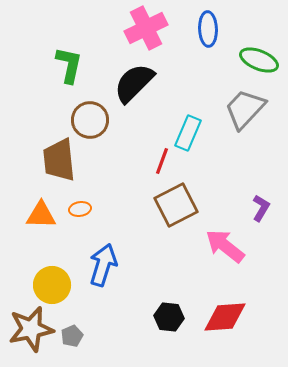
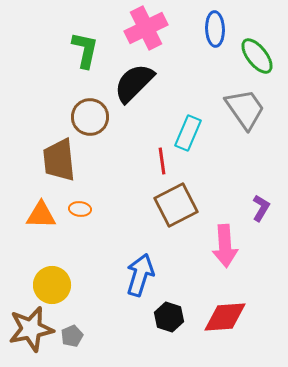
blue ellipse: moved 7 px right
green ellipse: moved 2 px left, 4 px up; rotated 30 degrees clockwise
green L-shape: moved 16 px right, 15 px up
gray trapezoid: rotated 102 degrees clockwise
brown circle: moved 3 px up
red line: rotated 28 degrees counterclockwise
orange ellipse: rotated 15 degrees clockwise
pink arrow: rotated 132 degrees counterclockwise
blue arrow: moved 37 px right, 10 px down
black hexagon: rotated 12 degrees clockwise
